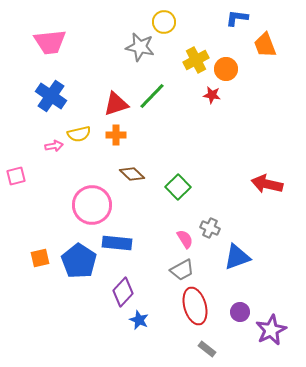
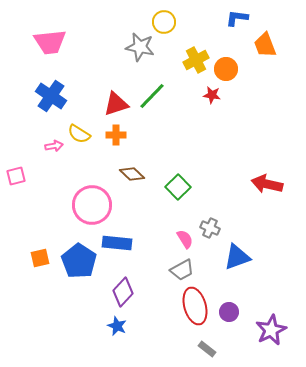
yellow semicircle: rotated 45 degrees clockwise
purple circle: moved 11 px left
blue star: moved 22 px left, 6 px down
